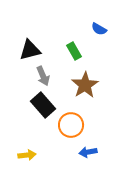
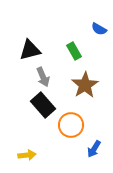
gray arrow: moved 1 px down
blue arrow: moved 6 px right, 3 px up; rotated 48 degrees counterclockwise
